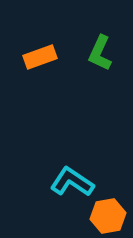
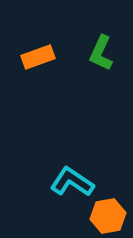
green L-shape: moved 1 px right
orange rectangle: moved 2 px left
